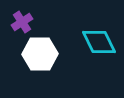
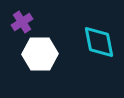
cyan diamond: rotated 15 degrees clockwise
